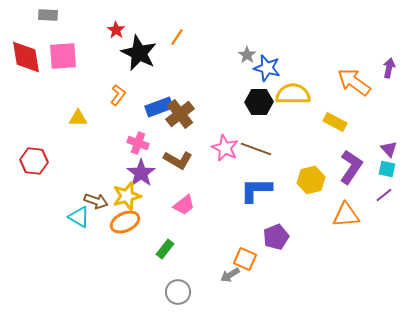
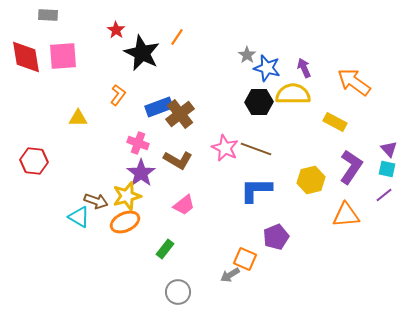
black star: moved 3 px right
purple arrow: moved 85 px left; rotated 36 degrees counterclockwise
